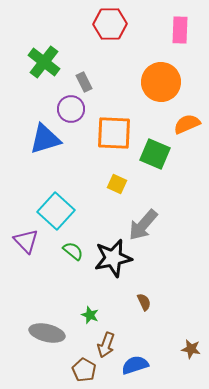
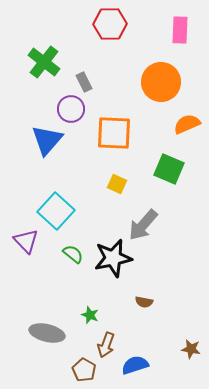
blue triangle: moved 2 px right, 1 px down; rotated 32 degrees counterclockwise
green square: moved 14 px right, 15 px down
green semicircle: moved 3 px down
brown semicircle: rotated 126 degrees clockwise
